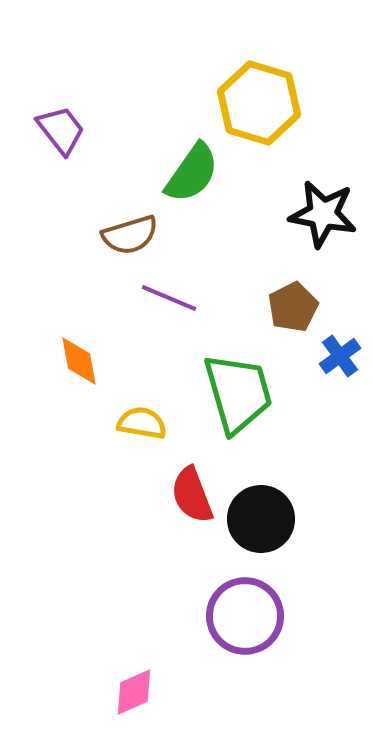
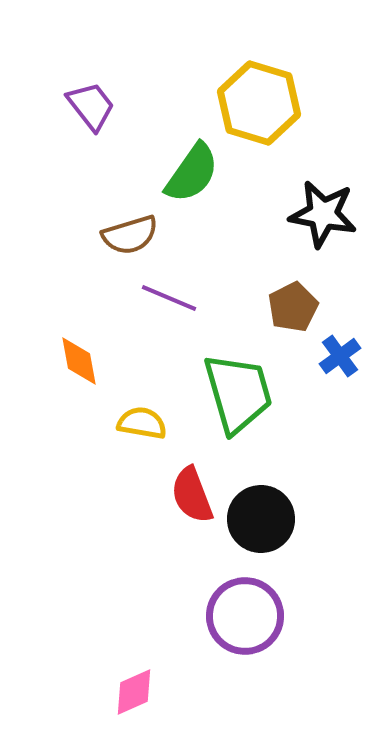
purple trapezoid: moved 30 px right, 24 px up
